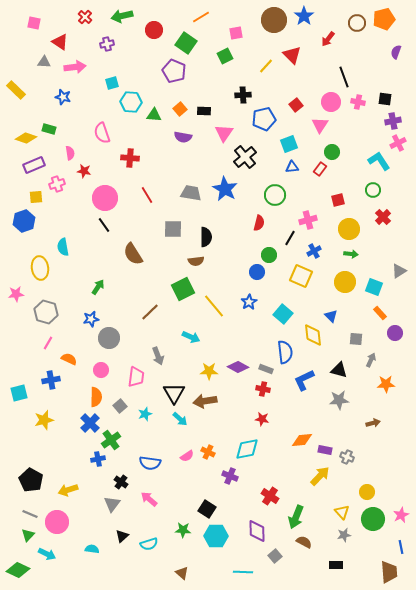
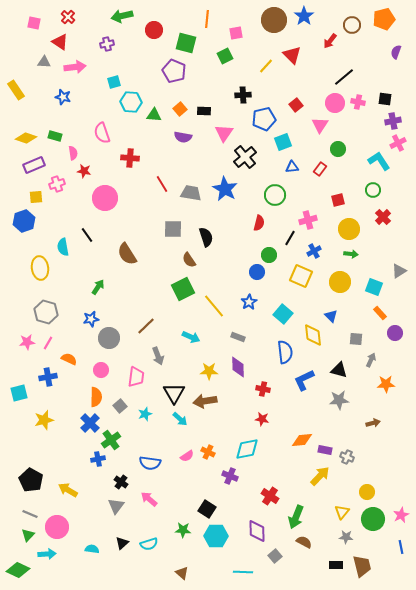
red cross at (85, 17): moved 17 px left
orange line at (201, 17): moved 6 px right, 2 px down; rotated 54 degrees counterclockwise
brown circle at (357, 23): moved 5 px left, 2 px down
red arrow at (328, 39): moved 2 px right, 2 px down
green square at (186, 43): rotated 20 degrees counterclockwise
black line at (344, 77): rotated 70 degrees clockwise
cyan square at (112, 83): moved 2 px right, 1 px up
yellow rectangle at (16, 90): rotated 12 degrees clockwise
pink circle at (331, 102): moved 4 px right, 1 px down
green rectangle at (49, 129): moved 6 px right, 7 px down
cyan square at (289, 144): moved 6 px left, 2 px up
green circle at (332, 152): moved 6 px right, 3 px up
pink semicircle at (70, 153): moved 3 px right
red line at (147, 195): moved 15 px right, 11 px up
black line at (104, 225): moved 17 px left, 10 px down
black semicircle at (206, 237): rotated 18 degrees counterclockwise
brown semicircle at (133, 254): moved 6 px left
brown semicircle at (196, 261): moved 7 px left, 1 px up; rotated 63 degrees clockwise
yellow circle at (345, 282): moved 5 px left
pink star at (16, 294): moved 11 px right, 48 px down
brown line at (150, 312): moved 4 px left, 14 px down
purple diamond at (238, 367): rotated 60 degrees clockwise
gray rectangle at (266, 369): moved 28 px left, 32 px up
blue cross at (51, 380): moved 3 px left, 3 px up
yellow arrow at (68, 490): rotated 48 degrees clockwise
gray triangle at (112, 504): moved 4 px right, 2 px down
yellow triangle at (342, 512): rotated 21 degrees clockwise
pink circle at (57, 522): moved 5 px down
gray star at (344, 535): moved 2 px right, 2 px down; rotated 16 degrees clockwise
black triangle at (122, 536): moved 7 px down
cyan arrow at (47, 554): rotated 30 degrees counterclockwise
brown trapezoid at (389, 572): moved 27 px left, 6 px up; rotated 10 degrees counterclockwise
